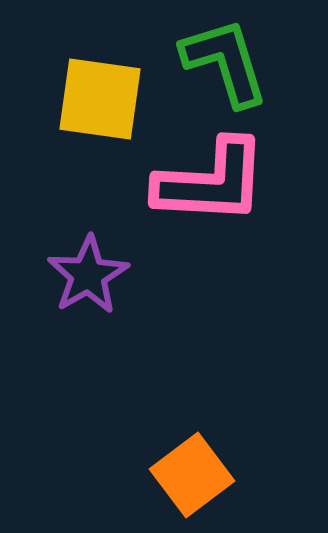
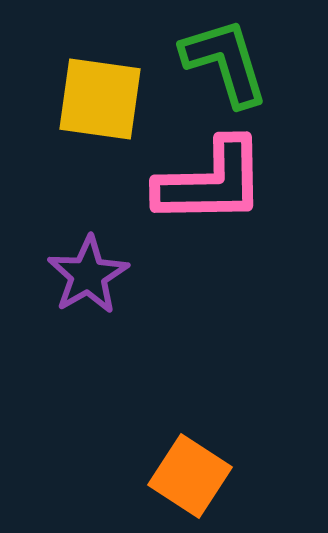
pink L-shape: rotated 4 degrees counterclockwise
orange square: moved 2 px left, 1 px down; rotated 20 degrees counterclockwise
